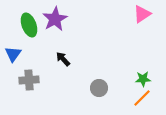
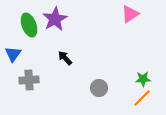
pink triangle: moved 12 px left
black arrow: moved 2 px right, 1 px up
